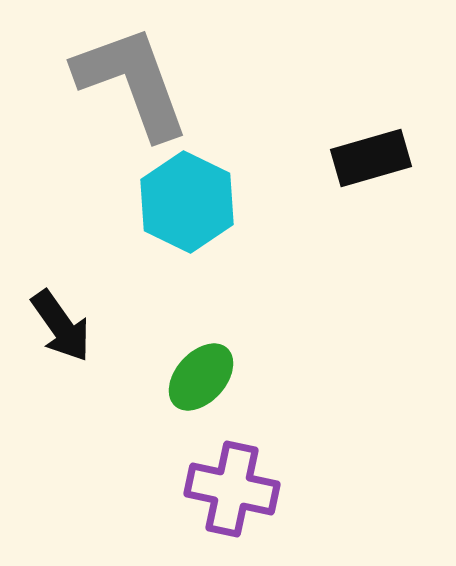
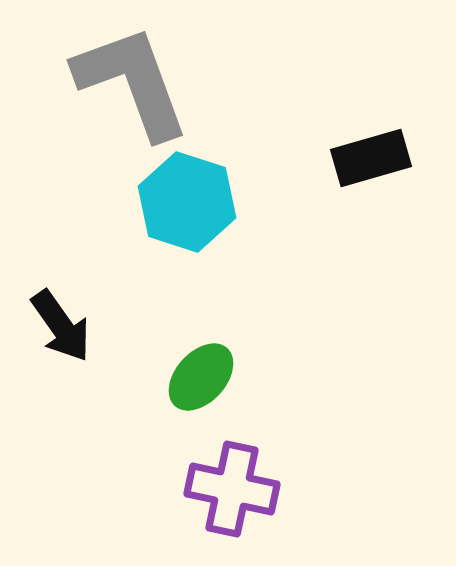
cyan hexagon: rotated 8 degrees counterclockwise
